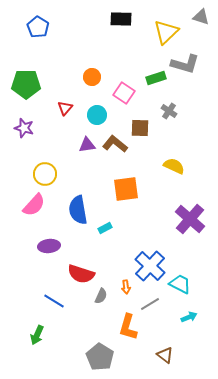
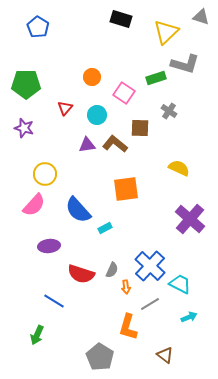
black rectangle: rotated 15 degrees clockwise
yellow semicircle: moved 5 px right, 2 px down
blue semicircle: rotated 32 degrees counterclockwise
gray semicircle: moved 11 px right, 26 px up
